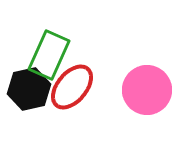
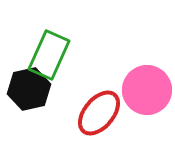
red ellipse: moved 27 px right, 26 px down
